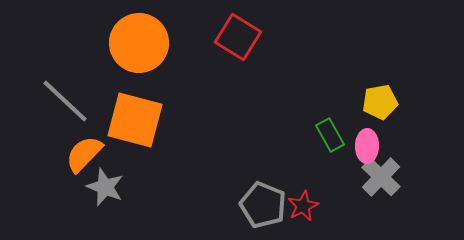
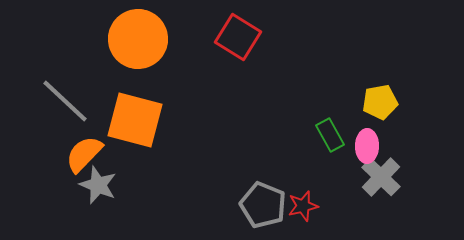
orange circle: moved 1 px left, 4 px up
gray star: moved 7 px left, 2 px up
red star: rotated 12 degrees clockwise
